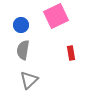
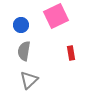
gray semicircle: moved 1 px right, 1 px down
